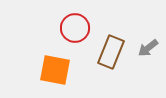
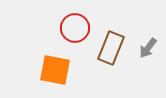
gray arrow: rotated 15 degrees counterclockwise
brown rectangle: moved 4 px up
